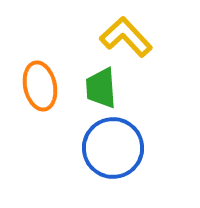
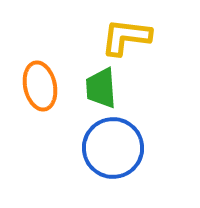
yellow L-shape: rotated 40 degrees counterclockwise
